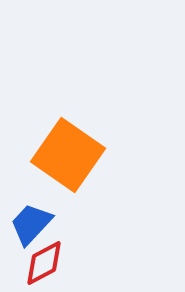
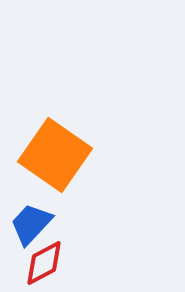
orange square: moved 13 px left
